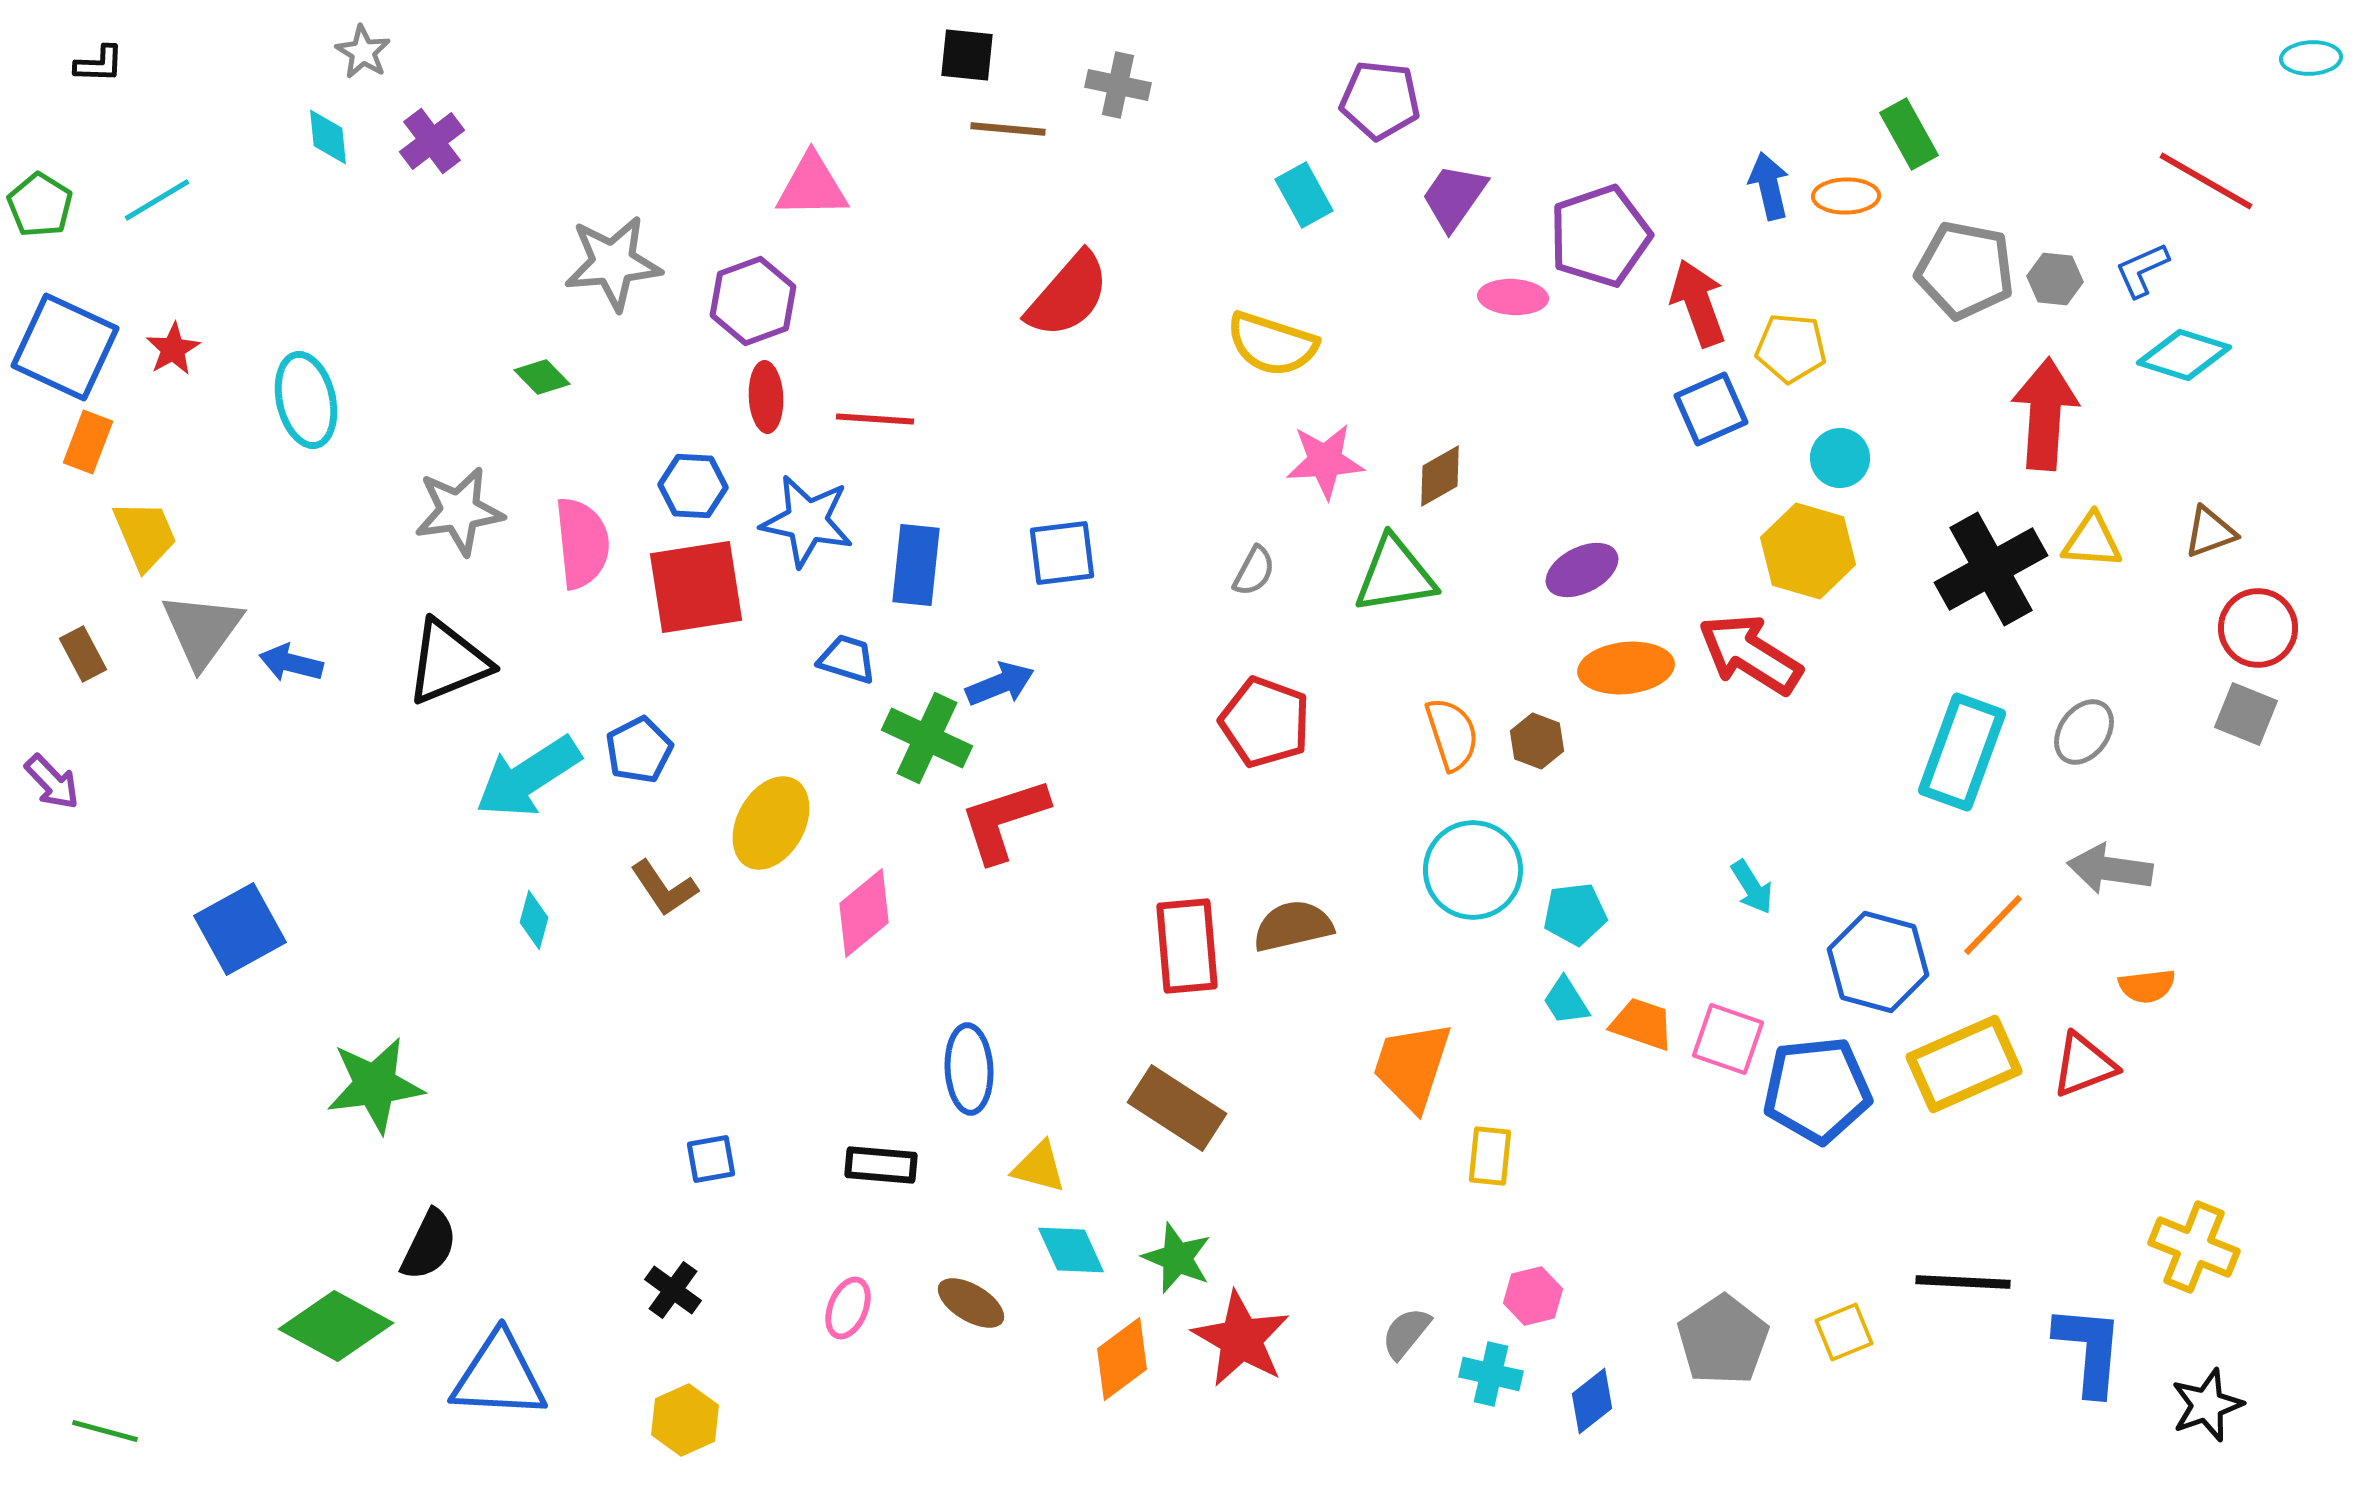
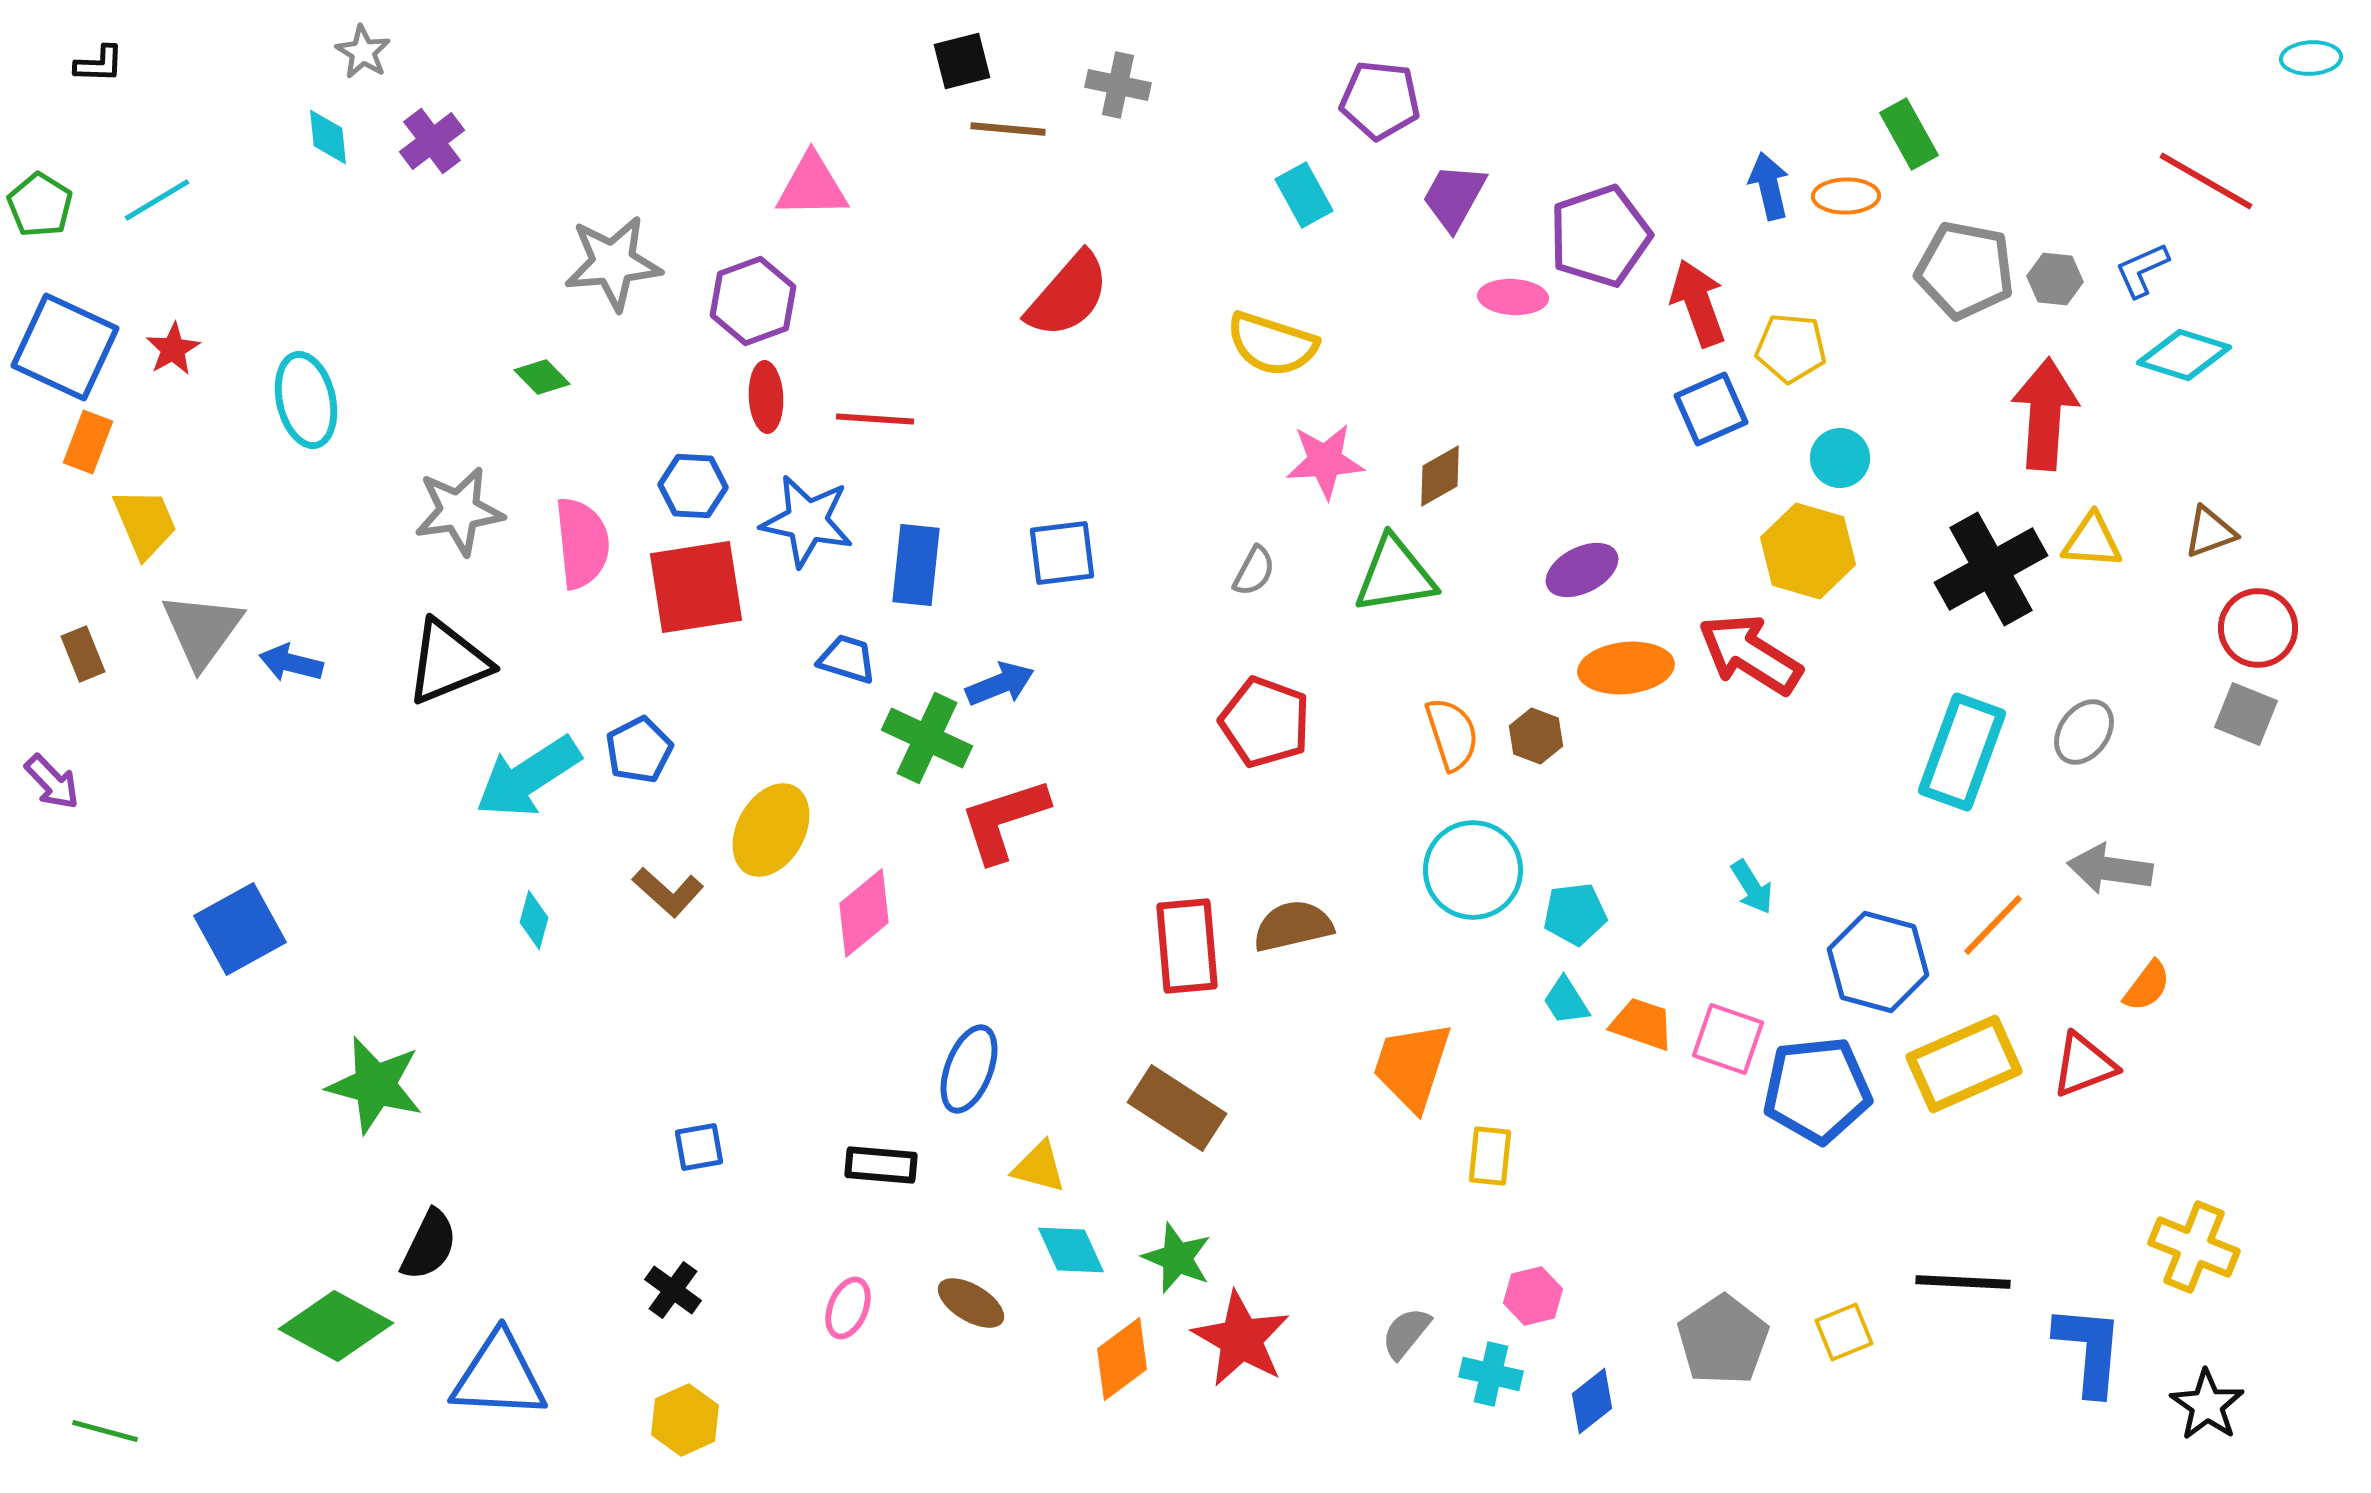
black square at (967, 55): moved 5 px left, 6 px down; rotated 20 degrees counterclockwise
purple trapezoid at (1454, 197): rotated 6 degrees counterclockwise
yellow trapezoid at (145, 535): moved 12 px up
brown rectangle at (83, 654): rotated 6 degrees clockwise
brown hexagon at (1537, 741): moved 1 px left, 5 px up
yellow ellipse at (771, 823): moved 7 px down
brown L-shape at (664, 888): moved 4 px right, 4 px down; rotated 14 degrees counterclockwise
orange semicircle at (2147, 986): rotated 46 degrees counterclockwise
blue ellipse at (969, 1069): rotated 24 degrees clockwise
green star at (375, 1085): rotated 22 degrees clockwise
blue square at (711, 1159): moved 12 px left, 12 px up
black star at (2207, 1405): rotated 18 degrees counterclockwise
